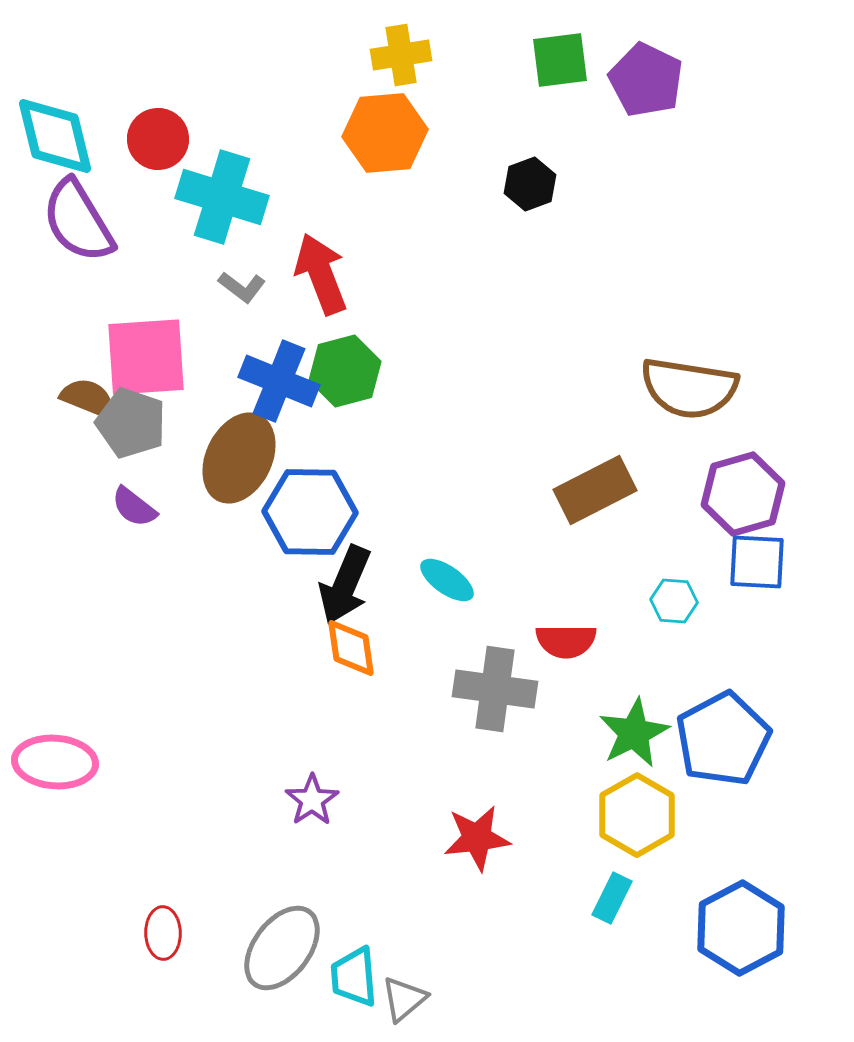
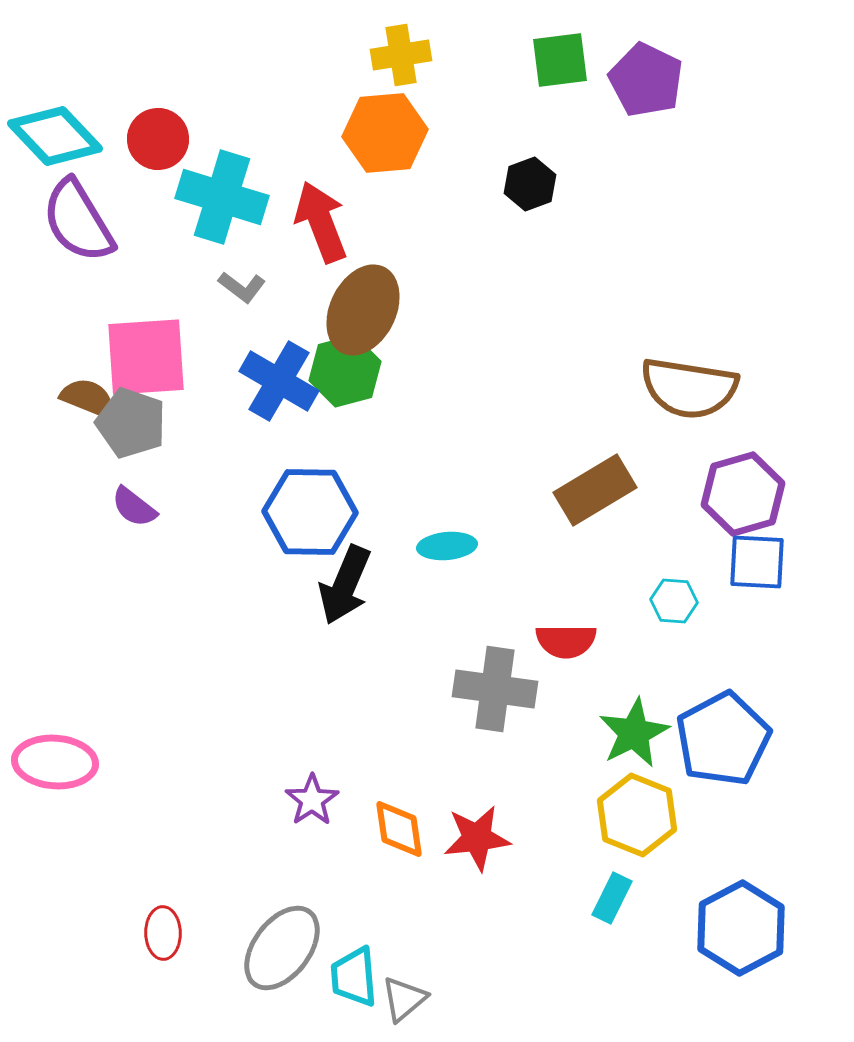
cyan diamond at (55, 136): rotated 30 degrees counterclockwise
red arrow at (321, 274): moved 52 px up
blue cross at (279, 381): rotated 8 degrees clockwise
brown ellipse at (239, 458): moved 124 px right, 148 px up
brown rectangle at (595, 490): rotated 4 degrees counterclockwise
cyan ellipse at (447, 580): moved 34 px up; rotated 40 degrees counterclockwise
orange diamond at (351, 648): moved 48 px right, 181 px down
yellow hexagon at (637, 815): rotated 8 degrees counterclockwise
